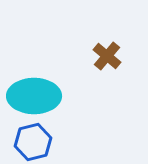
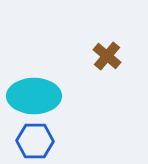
blue hexagon: moved 2 px right, 1 px up; rotated 15 degrees clockwise
